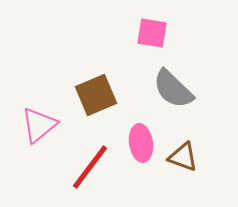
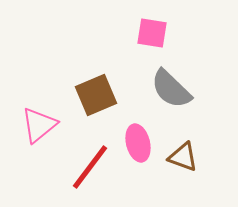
gray semicircle: moved 2 px left
pink ellipse: moved 3 px left; rotated 6 degrees counterclockwise
